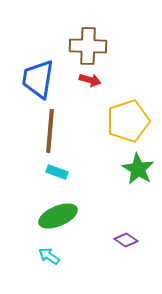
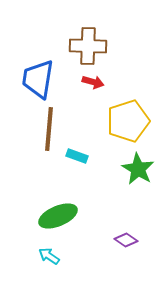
red arrow: moved 3 px right, 2 px down
brown line: moved 1 px left, 2 px up
cyan rectangle: moved 20 px right, 16 px up
